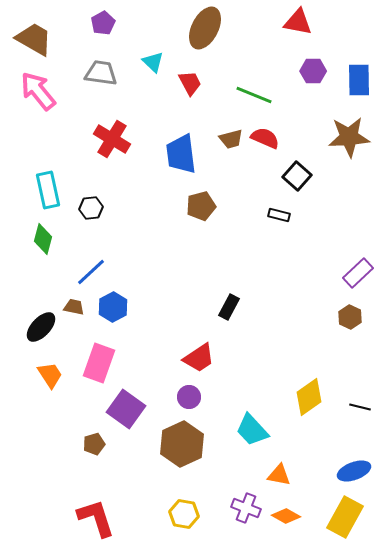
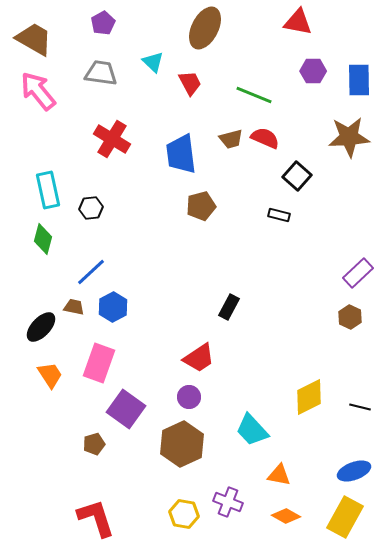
yellow diamond at (309, 397): rotated 9 degrees clockwise
purple cross at (246, 508): moved 18 px left, 6 px up
